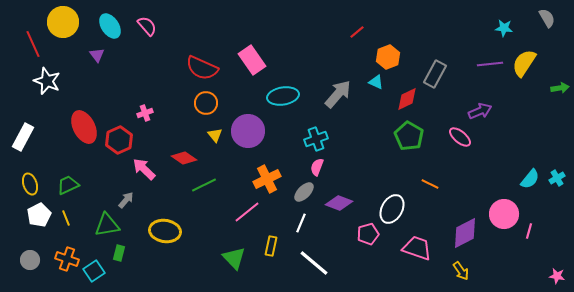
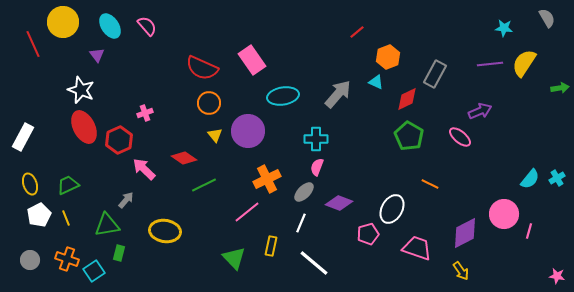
white star at (47, 81): moved 34 px right, 9 px down
orange circle at (206, 103): moved 3 px right
cyan cross at (316, 139): rotated 20 degrees clockwise
